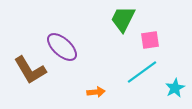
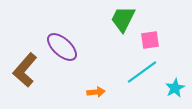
brown L-shape: moved 5 px left; rotated 72 degrees clockwise
